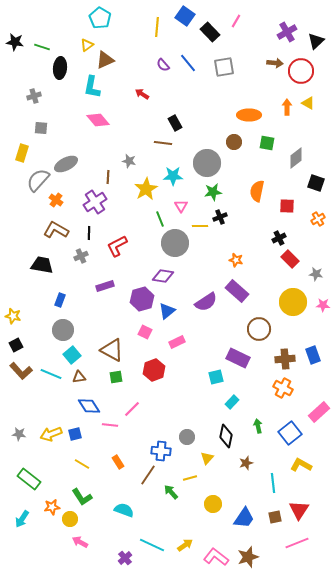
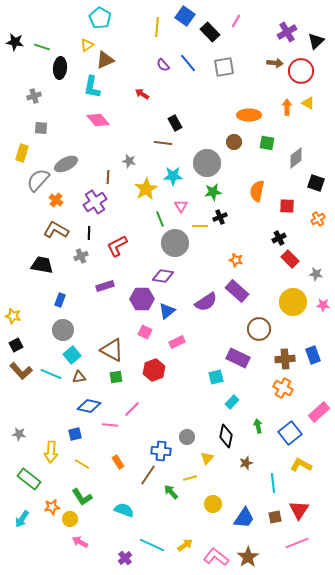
purple hexagon at (142, 299): rotated 15 degrees clockwise
blue diamond at (89, 406): rotated 45 degrees counterclockwise
yellow arrow at (51, 434): moved 18 px down; rotated 65 degrees counterclockwise
brown star at (248, 557): rotated 15 degrees counterclockwise
